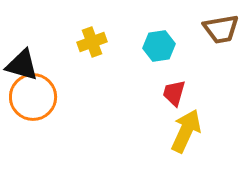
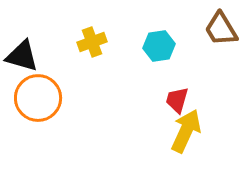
brown trapezoid: rotated 69 degrees clockwise
black triangle: moved 9 px up
red trapezoid: moved 3 px right, 7 px down
orange circle: moved 5 px right, 1 px down
